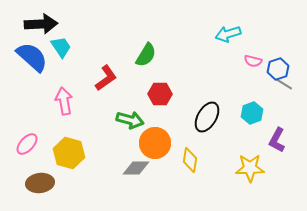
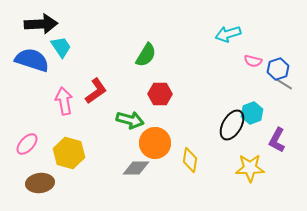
blue semicircle: moved 3 px down; rotated 24 degrees counterclockwise
red L-shape: moved 10 px left, 13 px down
black ellipse: moved 25 px right, 8 px down
